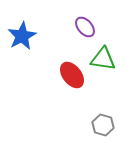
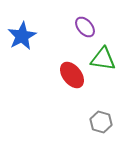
gray hexagon: moved 2 px left, 3 px up
